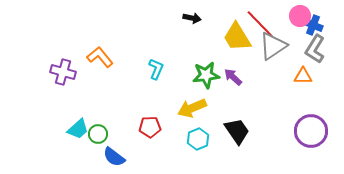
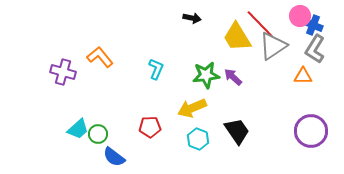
cyan hexagon: rotated 15 degrees counterclockwise
